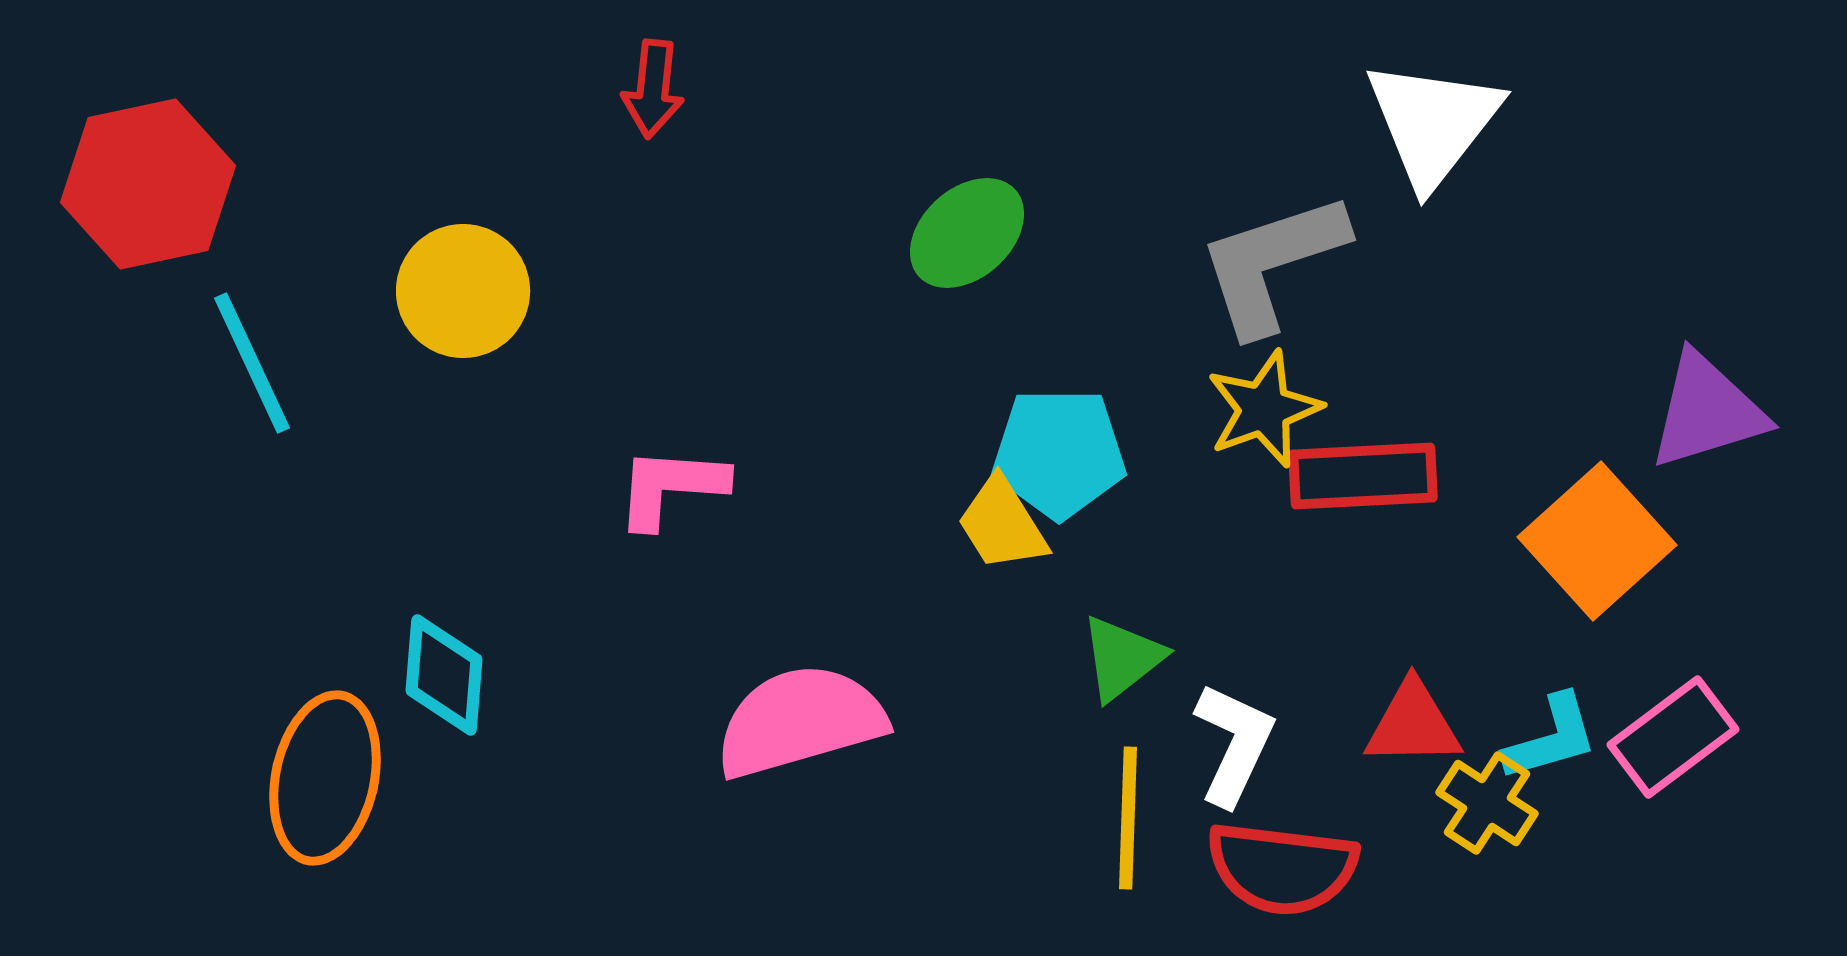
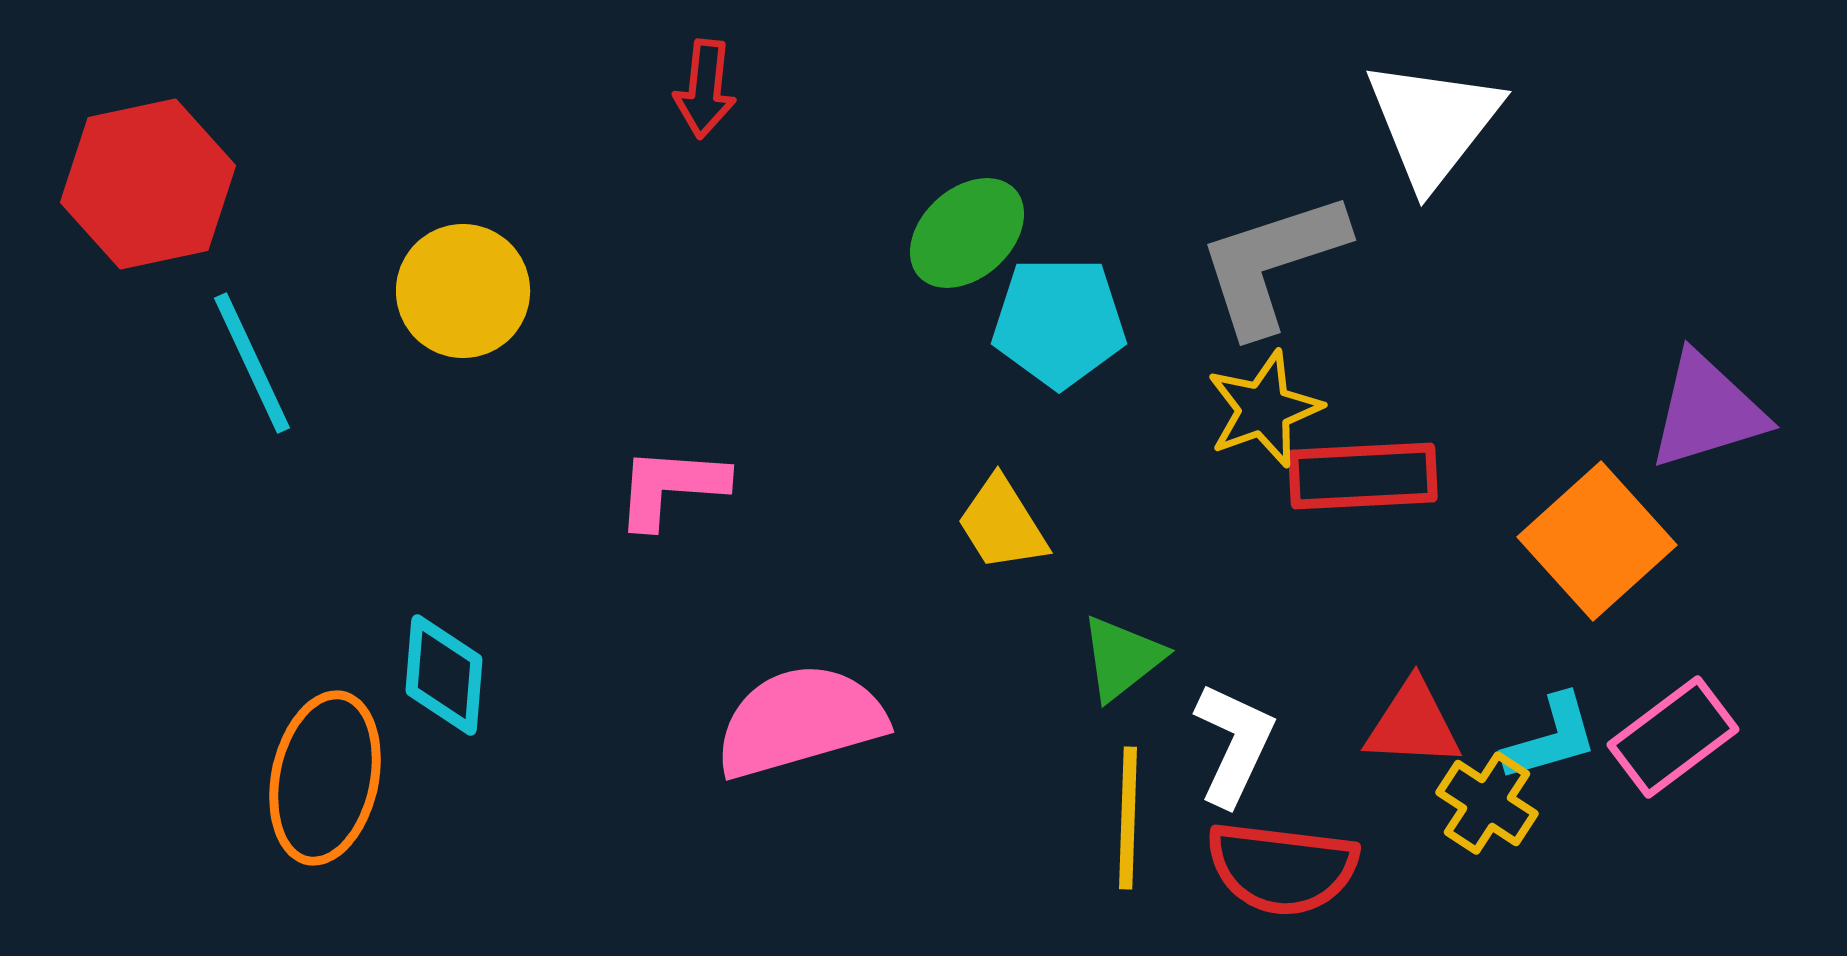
red arrow: moved 52 px right
cyan pentagon: moved 131 px up
red triangle: rotated 4 degrees clockwise
